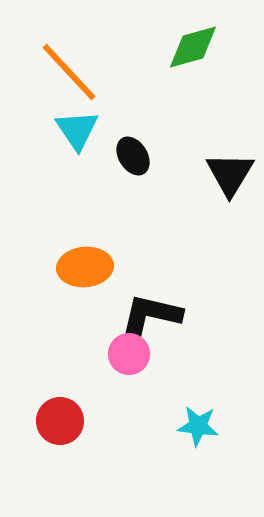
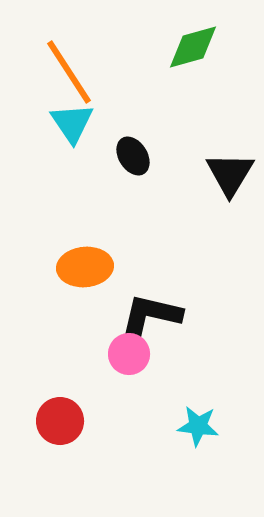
orange line: rotated 10 degrees clockwise
cyan triangle: moved 5 px left, 7 px up
